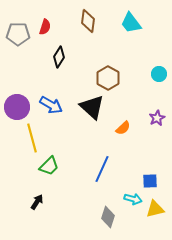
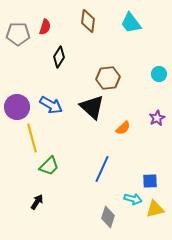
brown hexagon: rotated 25 degrees clockwise
